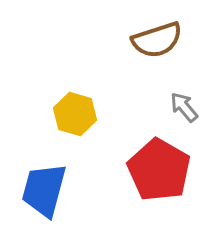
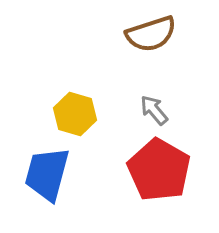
brown semicircle: moved 6 px left, 6 px up
gray arrow: moved 30 px left, 3 px down
blue trapezoid: moved 3 px right, 16 px up
